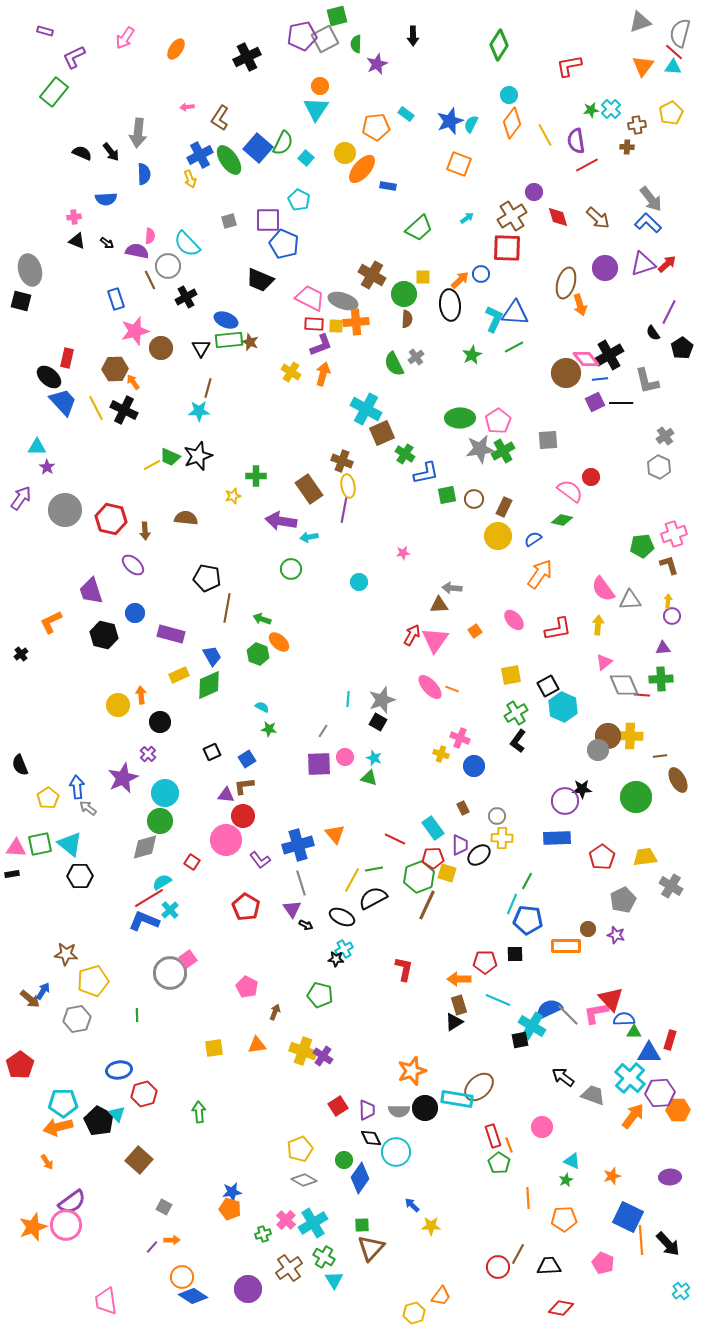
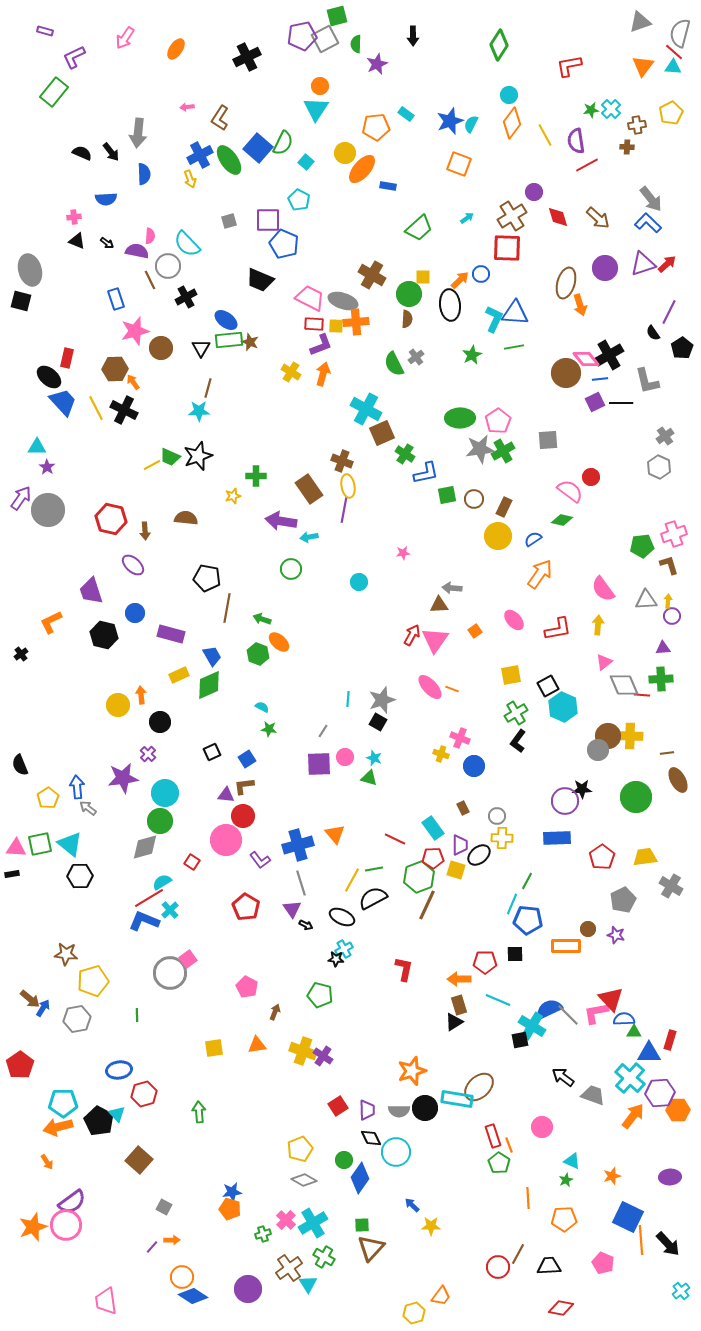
cyan square at (306, 158): moved 4 px down
green circle at (404, 294): moved 5 px right
blue ellipse at (226, 320): rotated 15 degrees clockwise
green line at (514, 347): rotated 18 degrees clockwise
gray circle at (65, 510): moved 17 px left
gray triangle at (630, 600): moved 16 px right
brown line at (660, 756): moved 7 px right, 3 px up
purple star at (123, 778): rotated 16 degrees clockwise
yellow square at (447, 873): moved 9 px right, 3 px up
blue arrow at (43, 991): moved 17 px down
cyan triangle at (334, 1280): moved 26 px left, 4 px down
